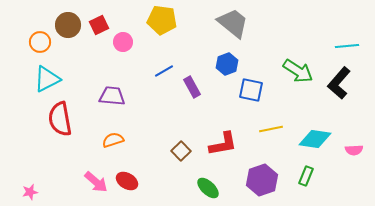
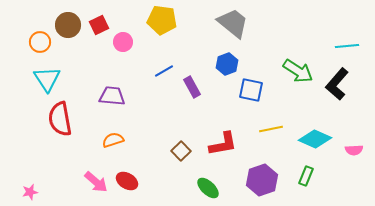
cyan triangle: rotated 36 degrees counterclockwise
black L-shape: moved 2 px left, 1 px down
cyan diamond: rotated 16 degrees clockwise
